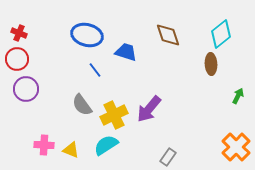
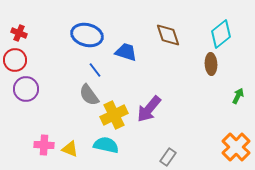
red circle: moved 2 px left, 1 px down
gray semicircle: moved 7 px right, 10 px up
cyan semicircle: rotated 45 degrees clockwise
yellow triangle: moved 1 px left, 1 px up
